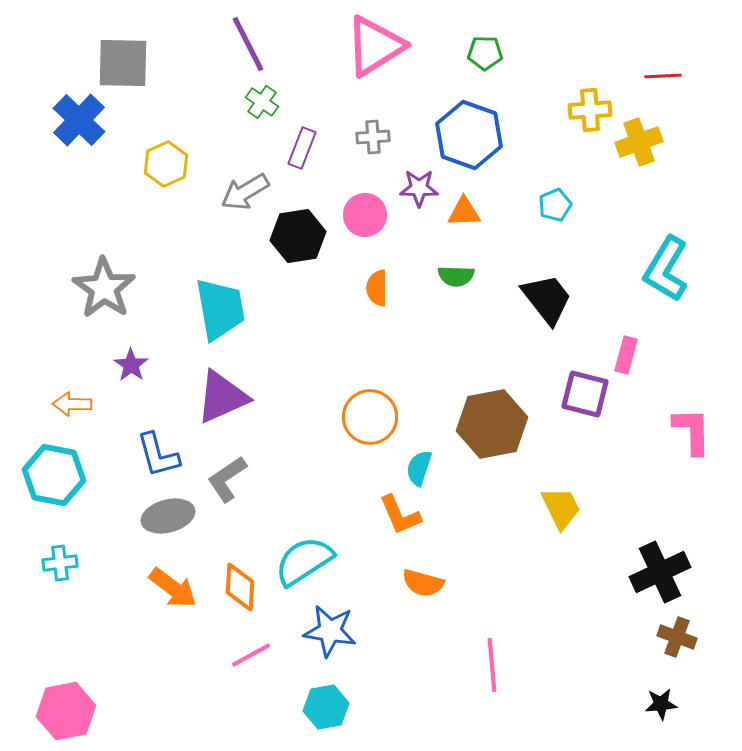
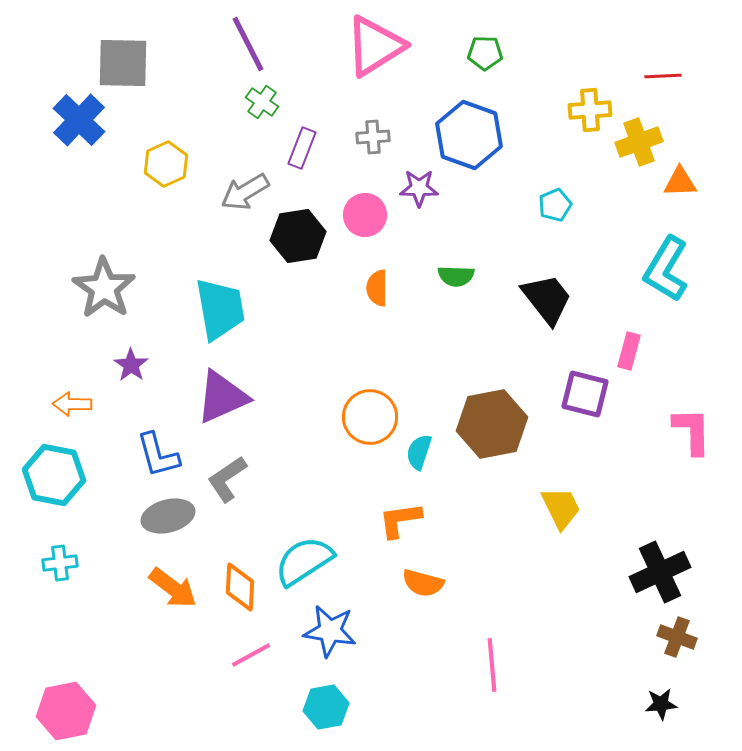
orange triangle at (464, 212): moved 216 px right, 30 px up
pink rectangle at (626, 355): moved 3 px right, 4 px up
cyan semicircle at (419, 468): moved 16 px up
orange L-shape at (400, 515): moved 5 px down; rotated 105 degrees clockwise
